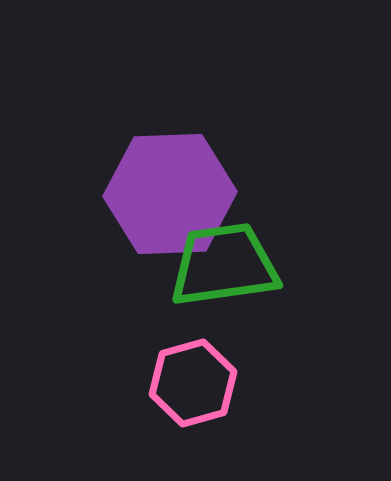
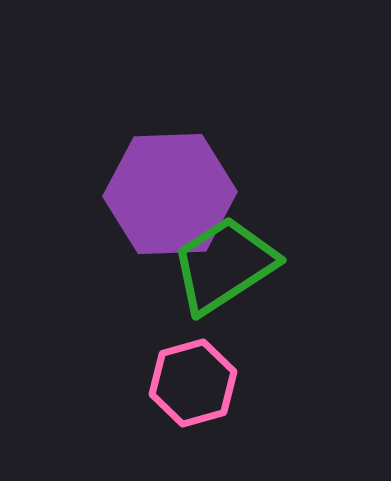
green trapezoid: rotated 25 degrees counterclockwise
